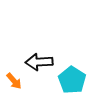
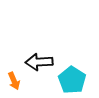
orange arrow: rotated 18 degrees clockwise
